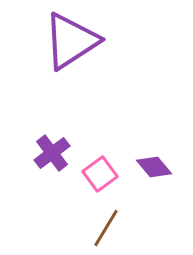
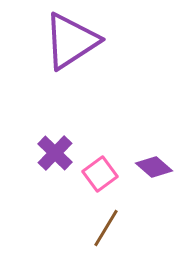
purple cross: moved 3 px right; rotated 9 degrees counterclockwise
purple diamond: rotated 9 degrees counterclockwise
